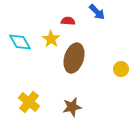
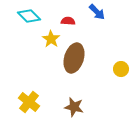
cyan diamond: moved 9 px right, 26 px up; rotated 15 degrees counterclockwise
brown star: moved 2 px right; rotated 24 degrees clockwise
